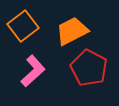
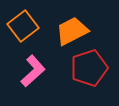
red pentagon: rotated 27 degrees clockwise
